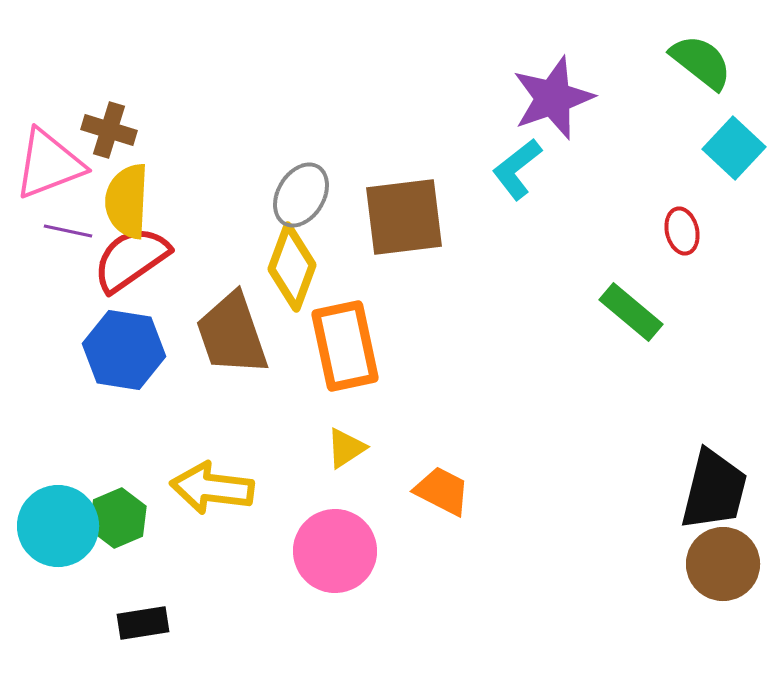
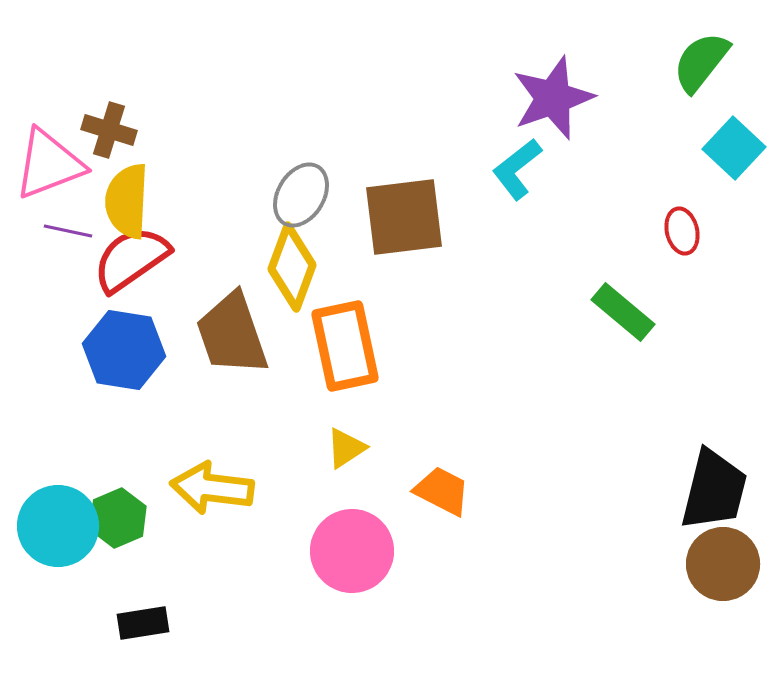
green semicircle: rotated 90 degrees counterclockwise
green rectangle: moved 8 px left
pink circle: moved 17 px right
